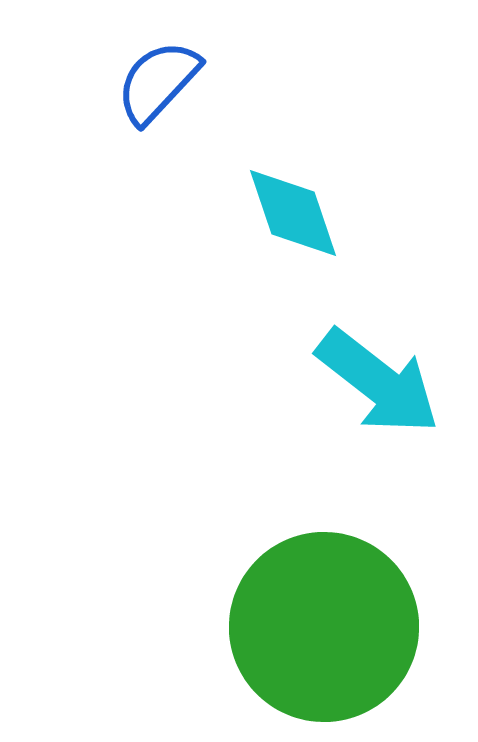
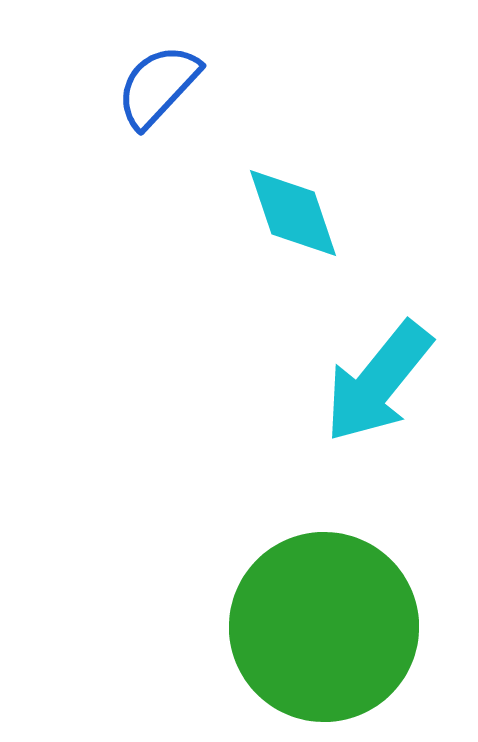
blue semicircle: moved 4 px down
cyan arrow: rotated 91 degrees clockwise
